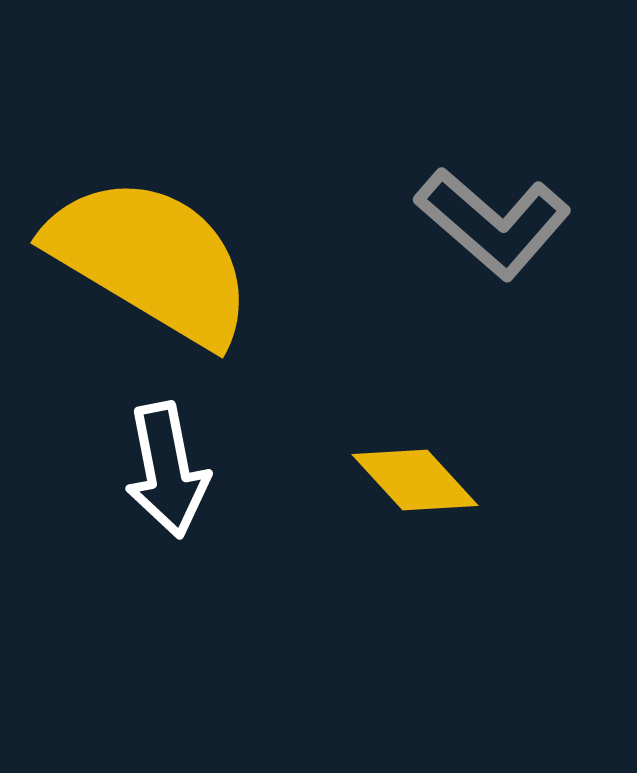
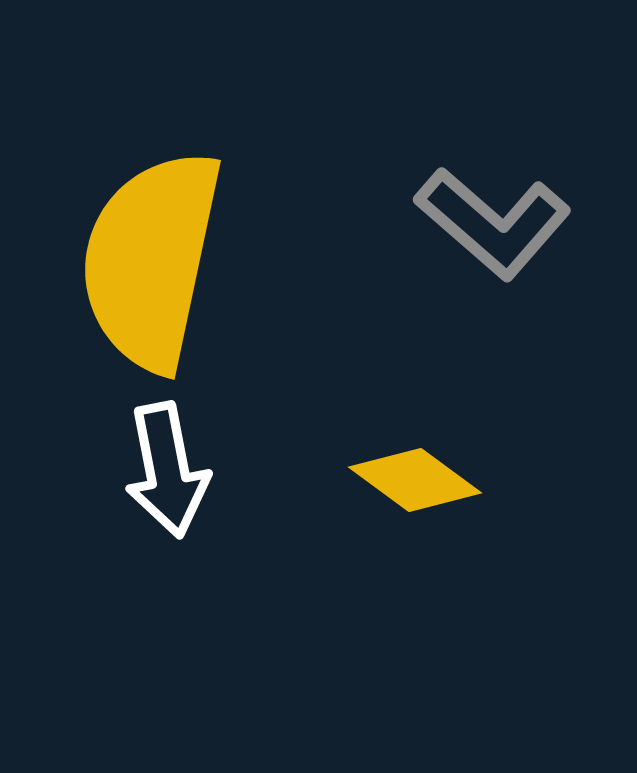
yellow semicircle: rotated 109 degrees counterclockwise
yellow diamond: rotated 11 degrees counterclockwise
